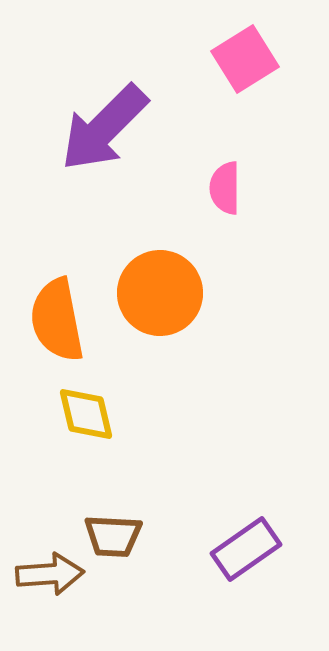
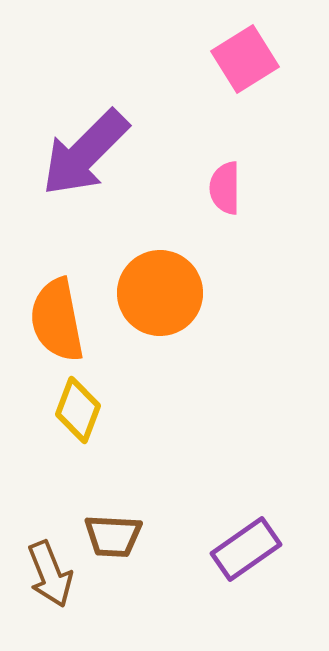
purple arrow: moved 19 px left, 25 px down
yellow diamond: moved 8 px left, 4 px up; rotated 34 degrees clockwise
brown arrow: rotated 72 degrees clockwise
